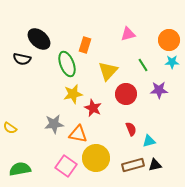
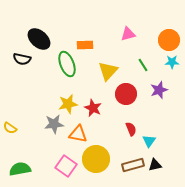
orange rectangle: rotated 70 degrees clockwise
purple star: rotated 18 degrees counterclockwise
yellow star: moved 5 px left, 10 px down
cyan triangle: rotated 40 degrees counterclockwise
yellow circle: moved 1 px down
